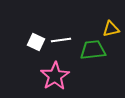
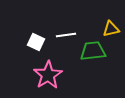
white line: moved 5 px right, 5 px up
green trapezoid: moved 1 px down
pink star: moved 7 px left, 1 px up
